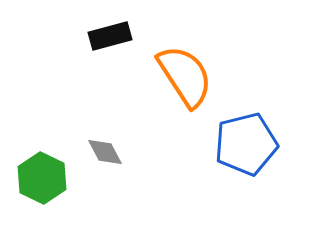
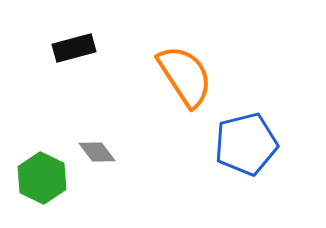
black rectangle: moved 36 px left, 12 px down
gray diamond: moved 8 px left; rotated 9 degrees counterclockwise
